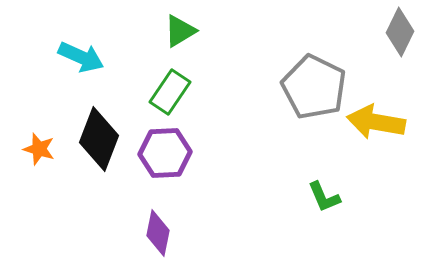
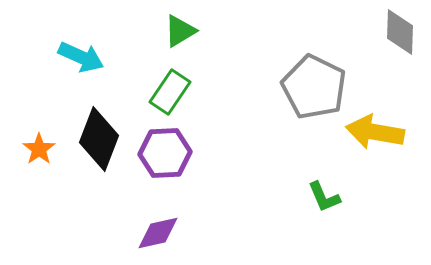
gray diamond: rotated 24 degrees counterclockwise
yellow arrow: moved 1 px left, 10 px down
orange star: rotated 20 degrees clockwise
purple diamond: rotated 66 degrees clockwise
